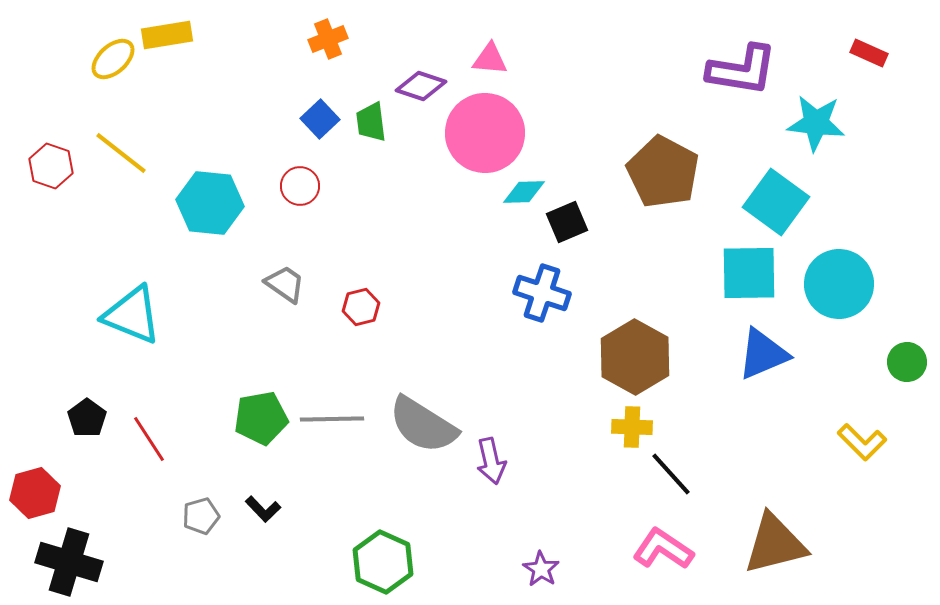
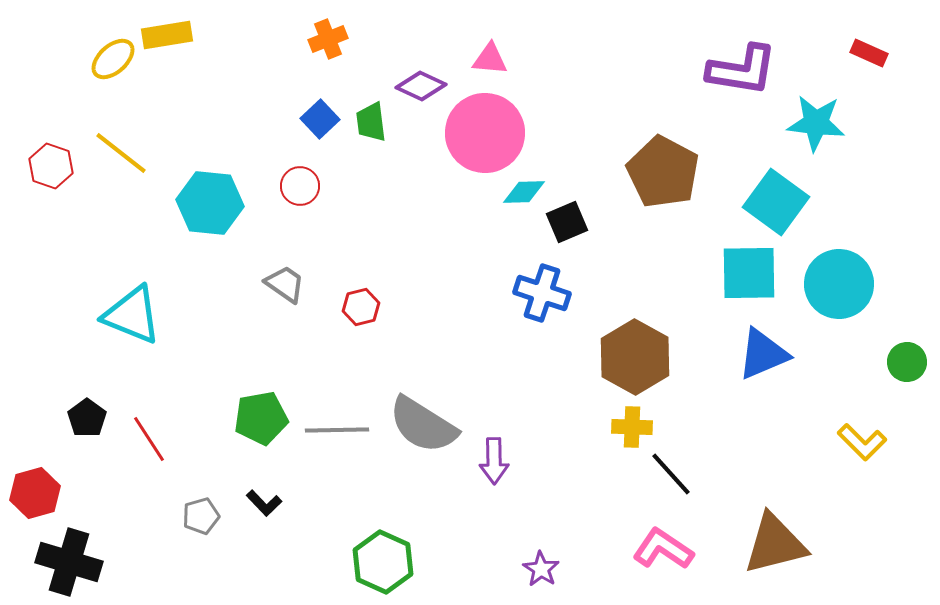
purple diamond at (421, 86): rotated 6 degrees clockwise
gray line at (332, 419): moved 5 px right, 11 px down
purple arrow at (491, 461): moved 3 px right; rotated 12 degrees clockwise
black L-shape at (263, 509): moved 1 px right, 6 px up
